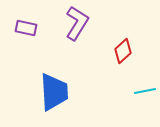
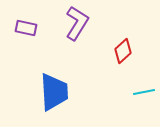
cyan line: moved 1 px left, 1 px down
